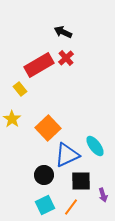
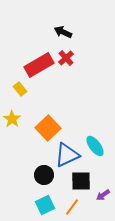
purple arrow: rotated 72 degrees clockwise
orange line: moved 1 px right
